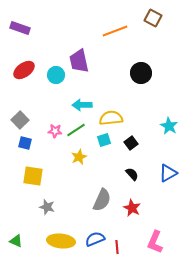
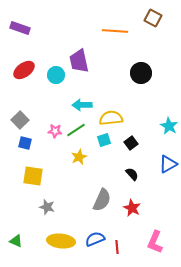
orange line: rotated 25 degrees clockwise
blue triangle: moved 9 px up
